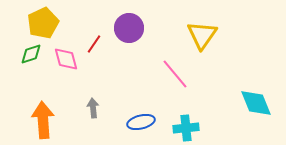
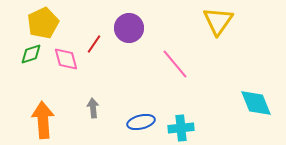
yellow triangle: moved 16 px right, 14 px up
pink line: moved 10 px up
cyan cross: moved 5 px left
